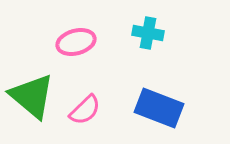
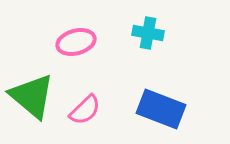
blue rectangle: moved 2 px right, 1 px down
